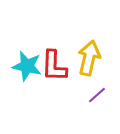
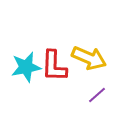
yellow arrow: rotated 100 degrees clockwise
cyan star: moved 1 px left, 1 px down; rotated 24 degrees counterclockwise
